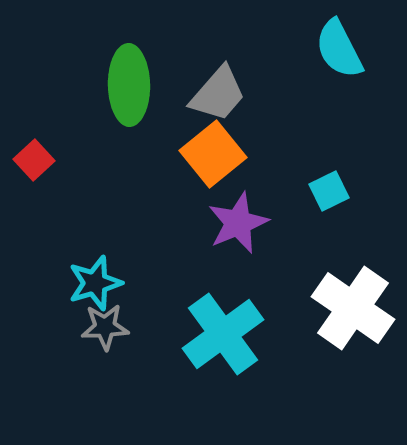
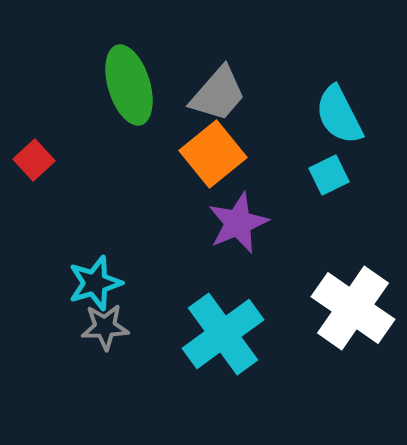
cyan semicircle: moved 66 px down
green ellipse: rotated 16 degrees counterclockwise
cyan square: moved 16 px up
